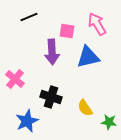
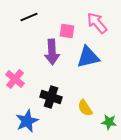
pink arrow: moved 1 px up; rotated 10 degrees counterclockwise
